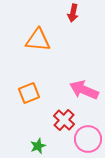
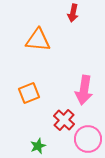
pink arrow: rotated 104 degrees counterclockwise
